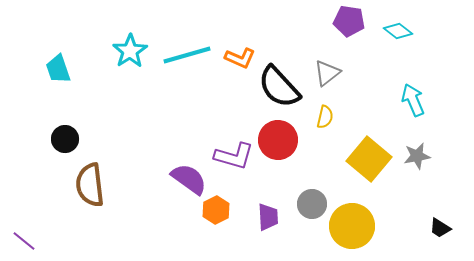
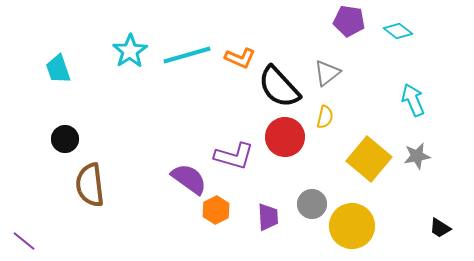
red circle: moved 7 px right, 3 px up
